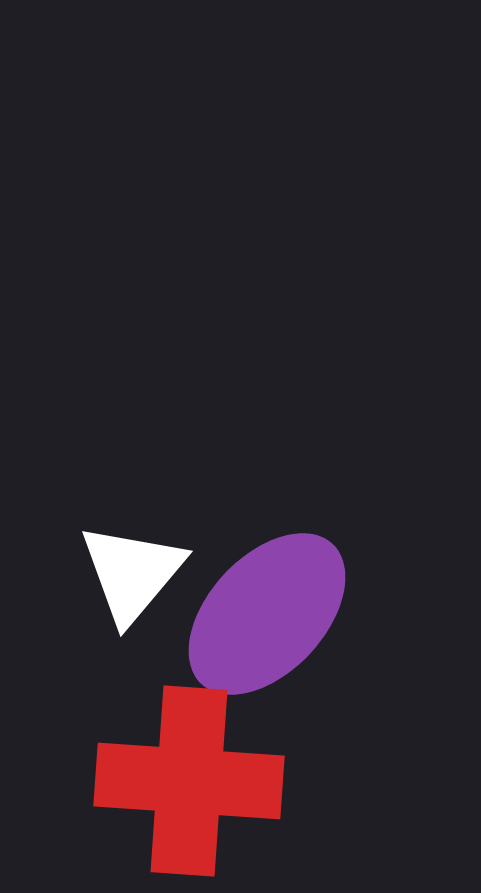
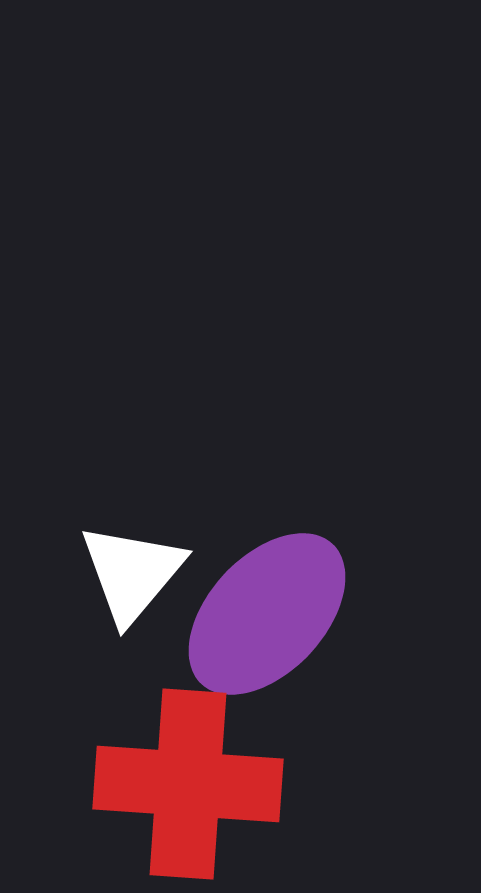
red cross: moved 1 px left, 3 px down
